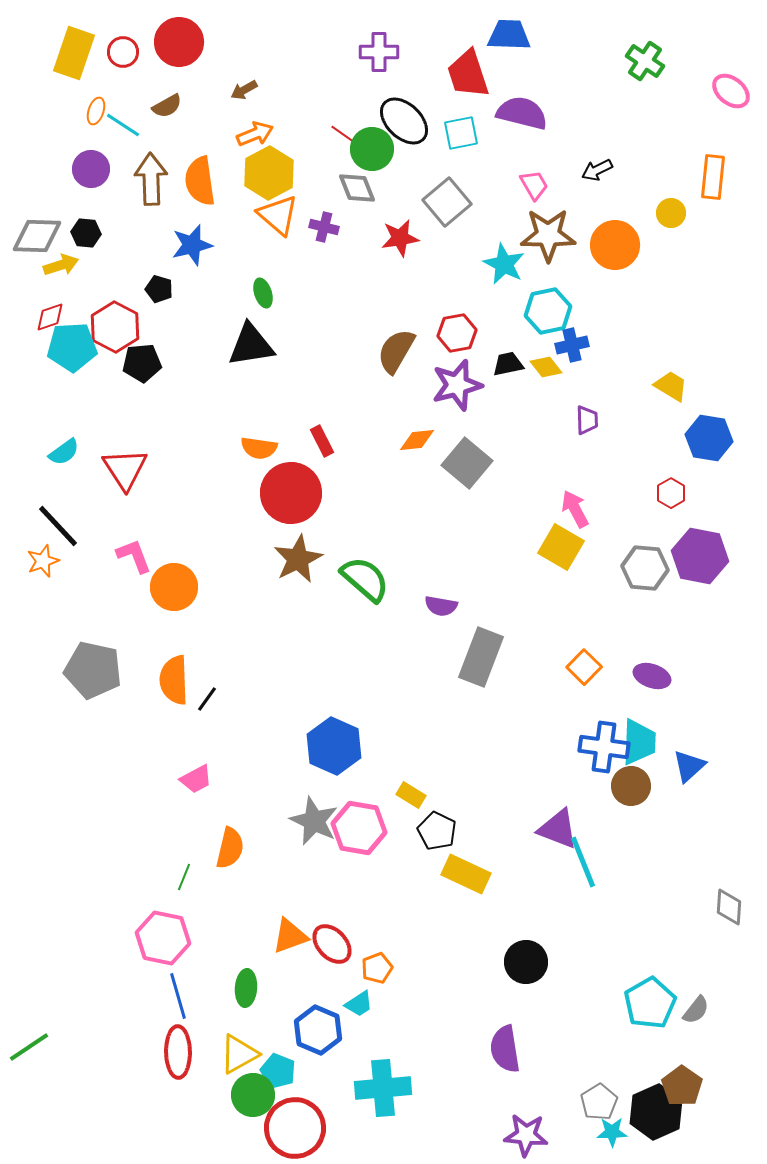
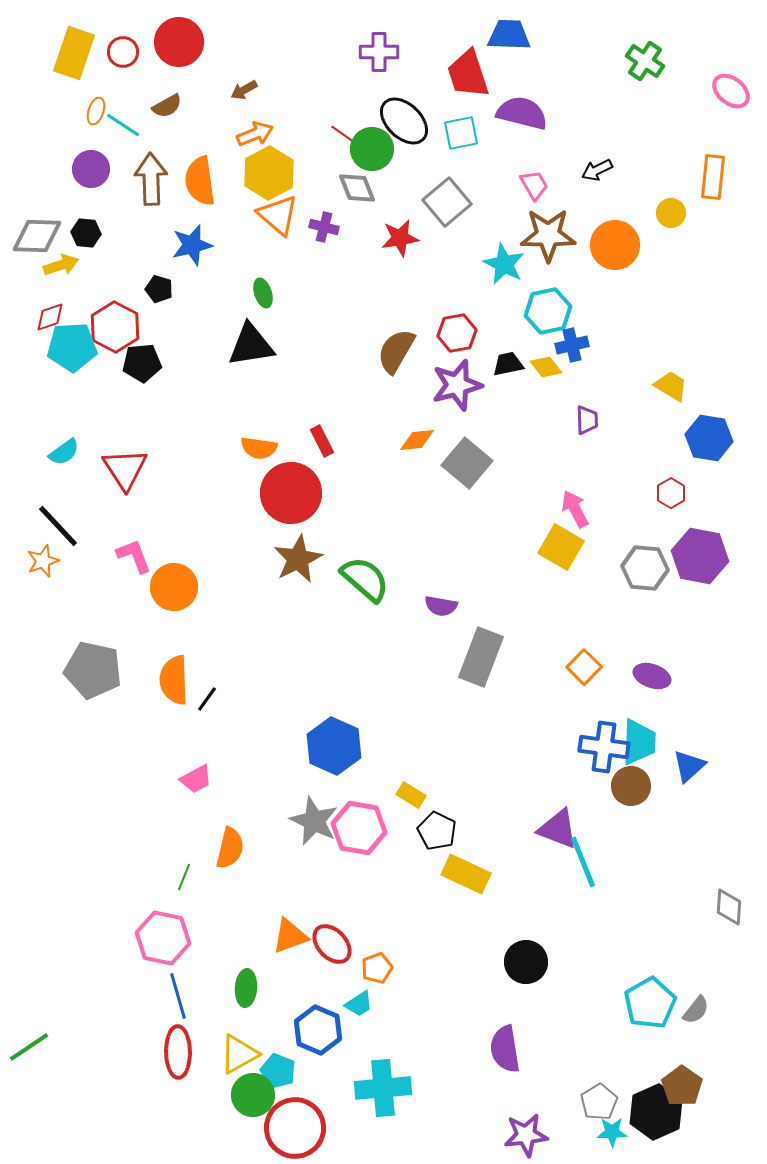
purple star at (526, 1135): rotated 12 degrees counterclockwise
